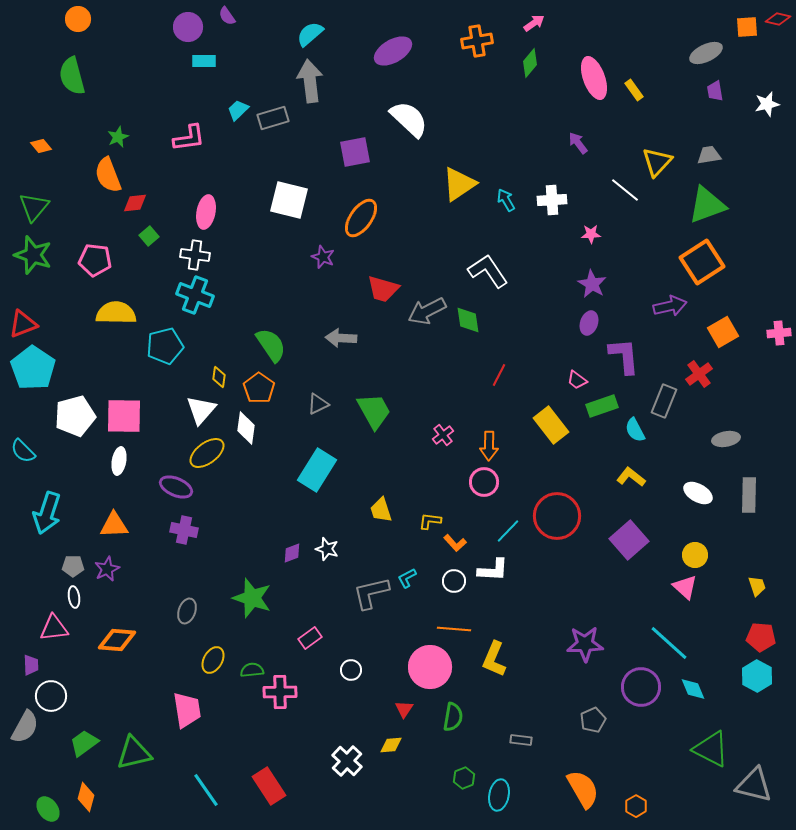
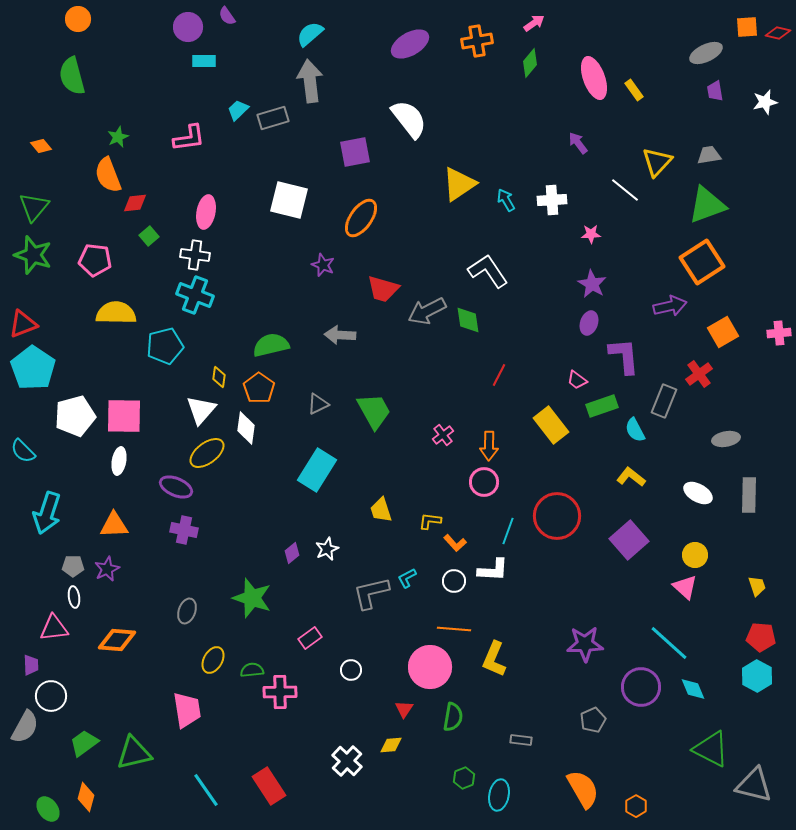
red diamond at (778, 19): moved 14 px down
purple ellipse at (393, 51): moved 17 px right, 7 px up
white star at (767, 104): moved 2 px left, 2 px up
white semicircle at (409, 119): rotated 9 degrees clockwise
purple star at (323, 257): moved 8 px down
gray arrow at (341, 338): moved 1 px left, 3 px up
green semicircle at (271, 345): rotated 69 degrees counterclockwise
cyan line at (508, 531): rotated 24 degrees counterclockwise
white star at (327, 549): rotated 30 degrees clockwise
purple diamond at (292, 553): rotated 20 degrees counterclockwise
